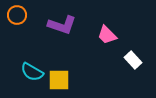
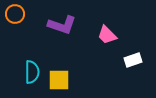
orange circle: moved 2 px left, 1 px up
white rectangle: rotated 66 degrees counterclockwise
cyan semicircle: rotated 120 degrees counterclockwise
